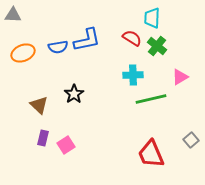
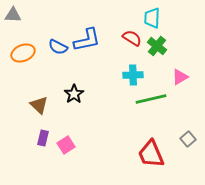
blue semicircle: rotated 36 degrees clockwise
gray square: moved 3 px left, 1 px up
